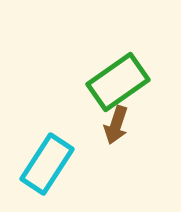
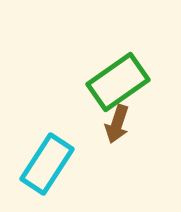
brown arrow: moved 1 px right, 1 px up
